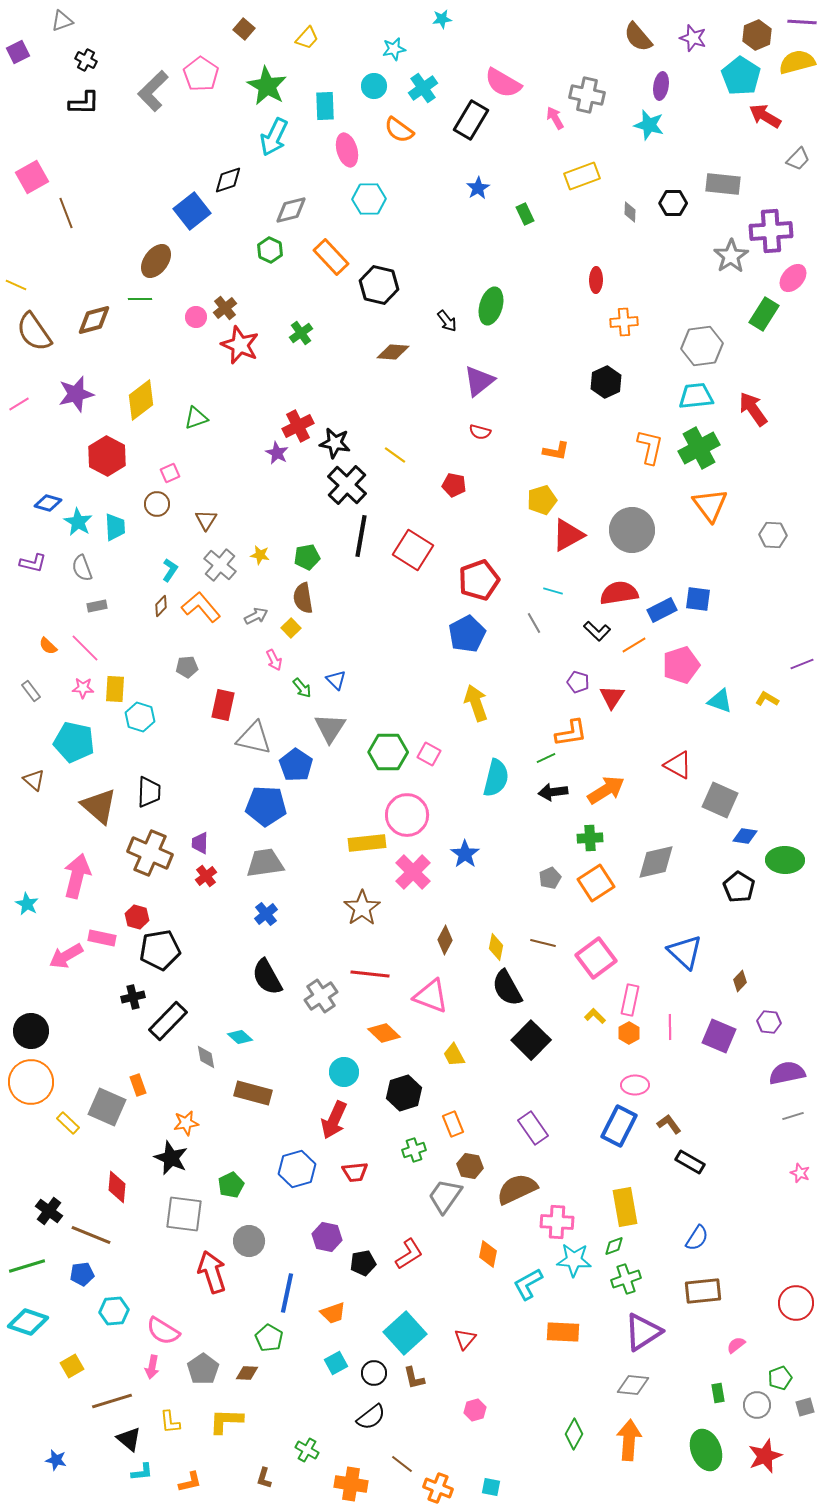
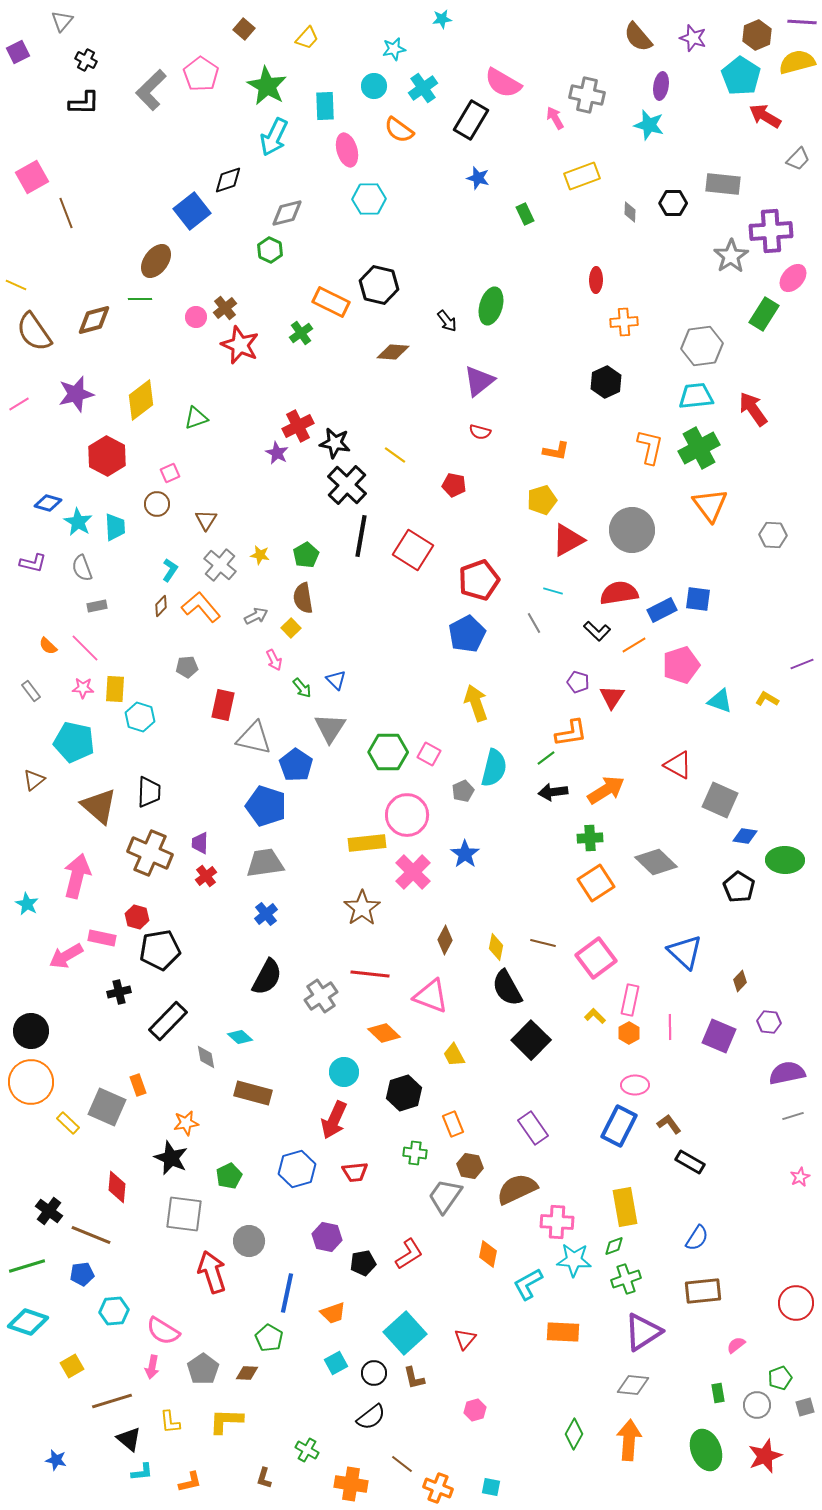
gray triangle at (62, 21): rotated 30 degrees counterclockwise
gray L-shape at (153, 91): moved 2 px left, 1 px up
blue star at (478, 188): moved 10 px up; rotated 25 degrees counterclockwise
gray diamond at (291, 210): moved 4 px left, 3 px down
orange rectangle at (331, 257): moved 45 px down; rotated 21 degrees counterclockwise
red triangle at (568, 535): moved 5 px down
green pentagon at (307, 557): moved 1 px left, 2 px up; rotated 20 degrees counterclockwise
green line at (546, 758): rotated 12 degrees counterclockwise
cyan semicircle at (496, 778): moved 2 px left, 10 px up
brown triangle at (34, 780): rotated 40 degrees clockwise
blue pentagon at (266, 806): rotated 15 degrees clockwise
gray diamond at (656, 862): rotated 57 degrees clockwise
gray pentagon at (550, 878): moved 87 px left, 87 px up
black semicircle at (267, 977): rotated 123 degrees counterclockwise
black cross at (133, 997): moved 14 px left, 5 px up
green cross at (414, 1150): moved 1 px right, 3 px down; rotated 25 degrees clockwise
pink star at (800, 1173): moved 4 px down; rotated 24 degrees clockwise
green pentagon at (231, 1185): moved 2 px left, 9 px up
